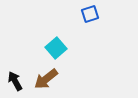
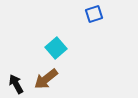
blue square: moved 4 px right
black arrow: moved 1 px right, 3 px down
